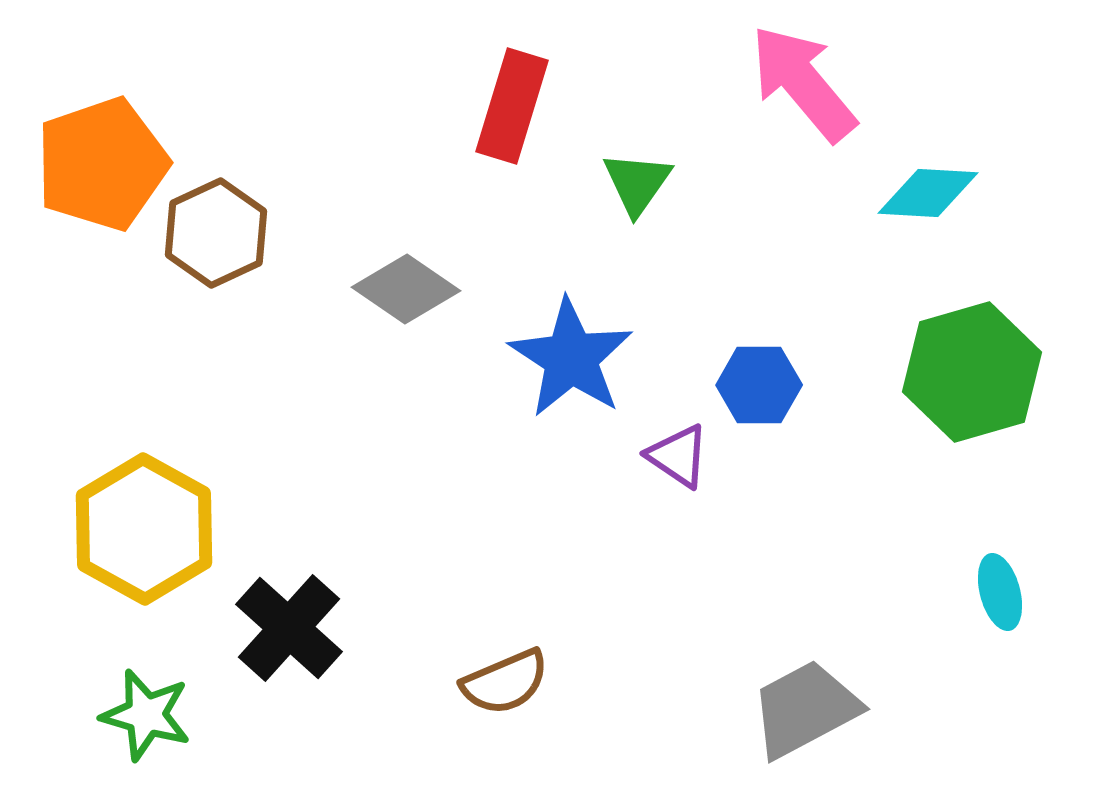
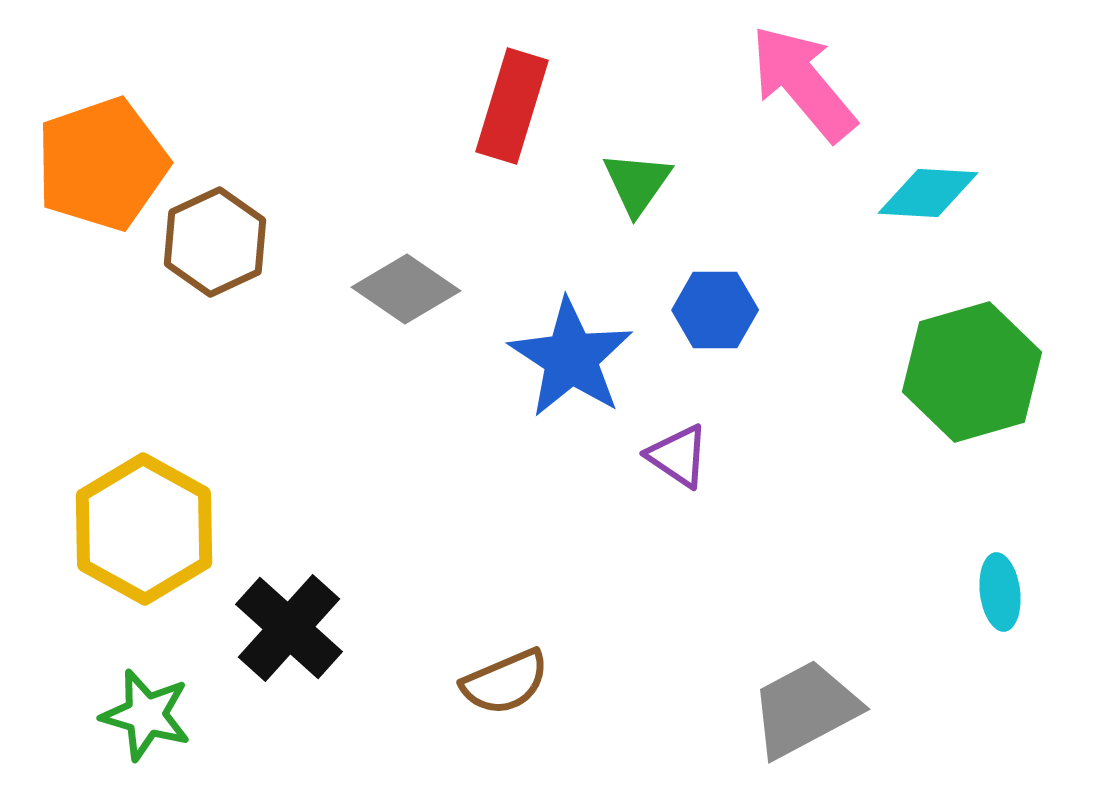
brown hexagon: moved 1 px left, 9 px down
blue hexagon: moved 44 px left, 75 px up
cyan ellipse: rotated 8 degrees clockwise
